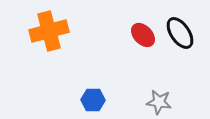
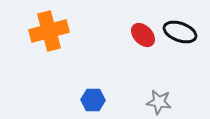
black ellipse: moved 1 px up; rotated 36 degrees counterclockwise
